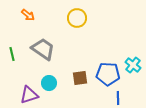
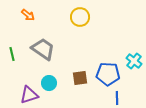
yellow circle: moved 3 px right, 1 px up
cyan cross: moved 1 px right, 4 px up
blue line: moved 1 px left
